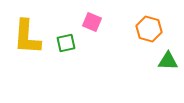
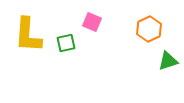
orange hexagon: rotated 20 degrees clockwise
yellow L-shape: moved 1 px right, 2 px up
green triangle: rotated 20 degrees counterclockwise
